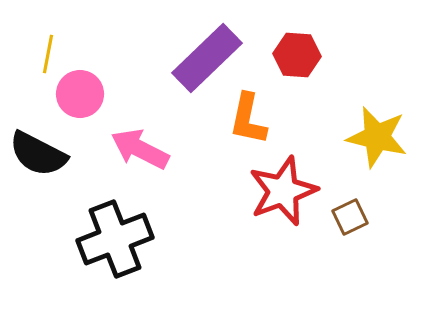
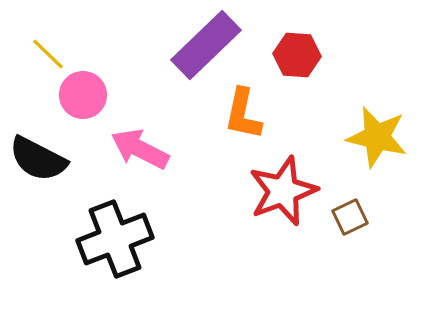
yellow line: rotated 57 degrees counterclockwise
purple rectangle: moved 1 px left, 13 px up
pink circle: moved 3 px right, 1 px down
orange L-shape: moved 5 px left, 5 px up
black semicircle: moved 5 px down
